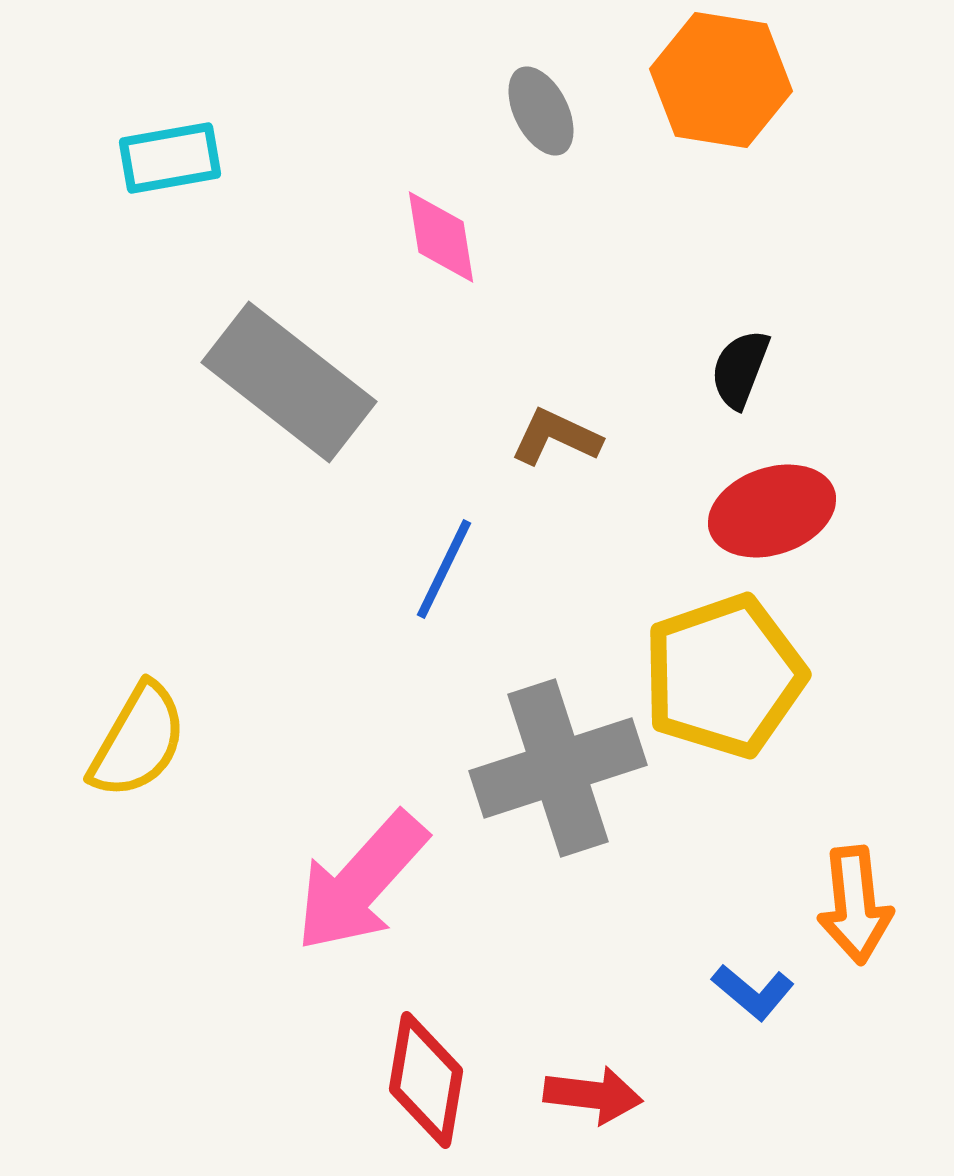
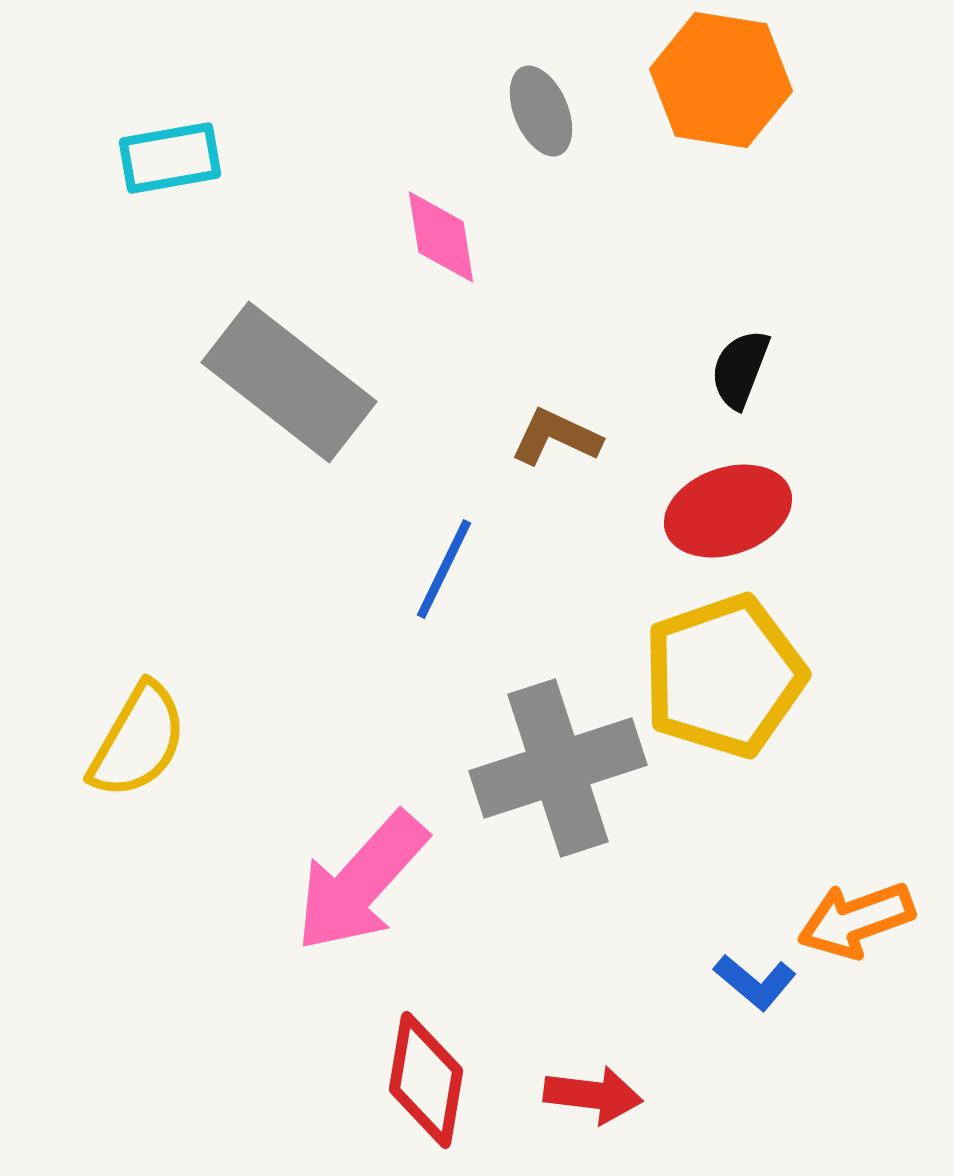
gray ellipse: rotated 4 degrees clockwise
red ellipse: moved 44 px left
orange arrow: moved 1 px right, 15 px down; rotated 76 degrees clockwise
blue L-shape: moved 2 px right, 10 px up
